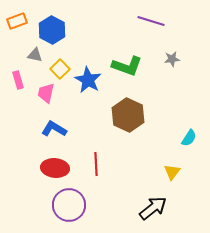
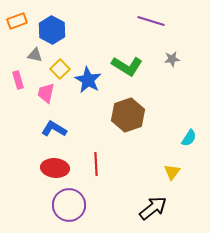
green L-shape: rotated 12 degrees clockwise
brown hexagon: rotated 16 degrees clockwise
